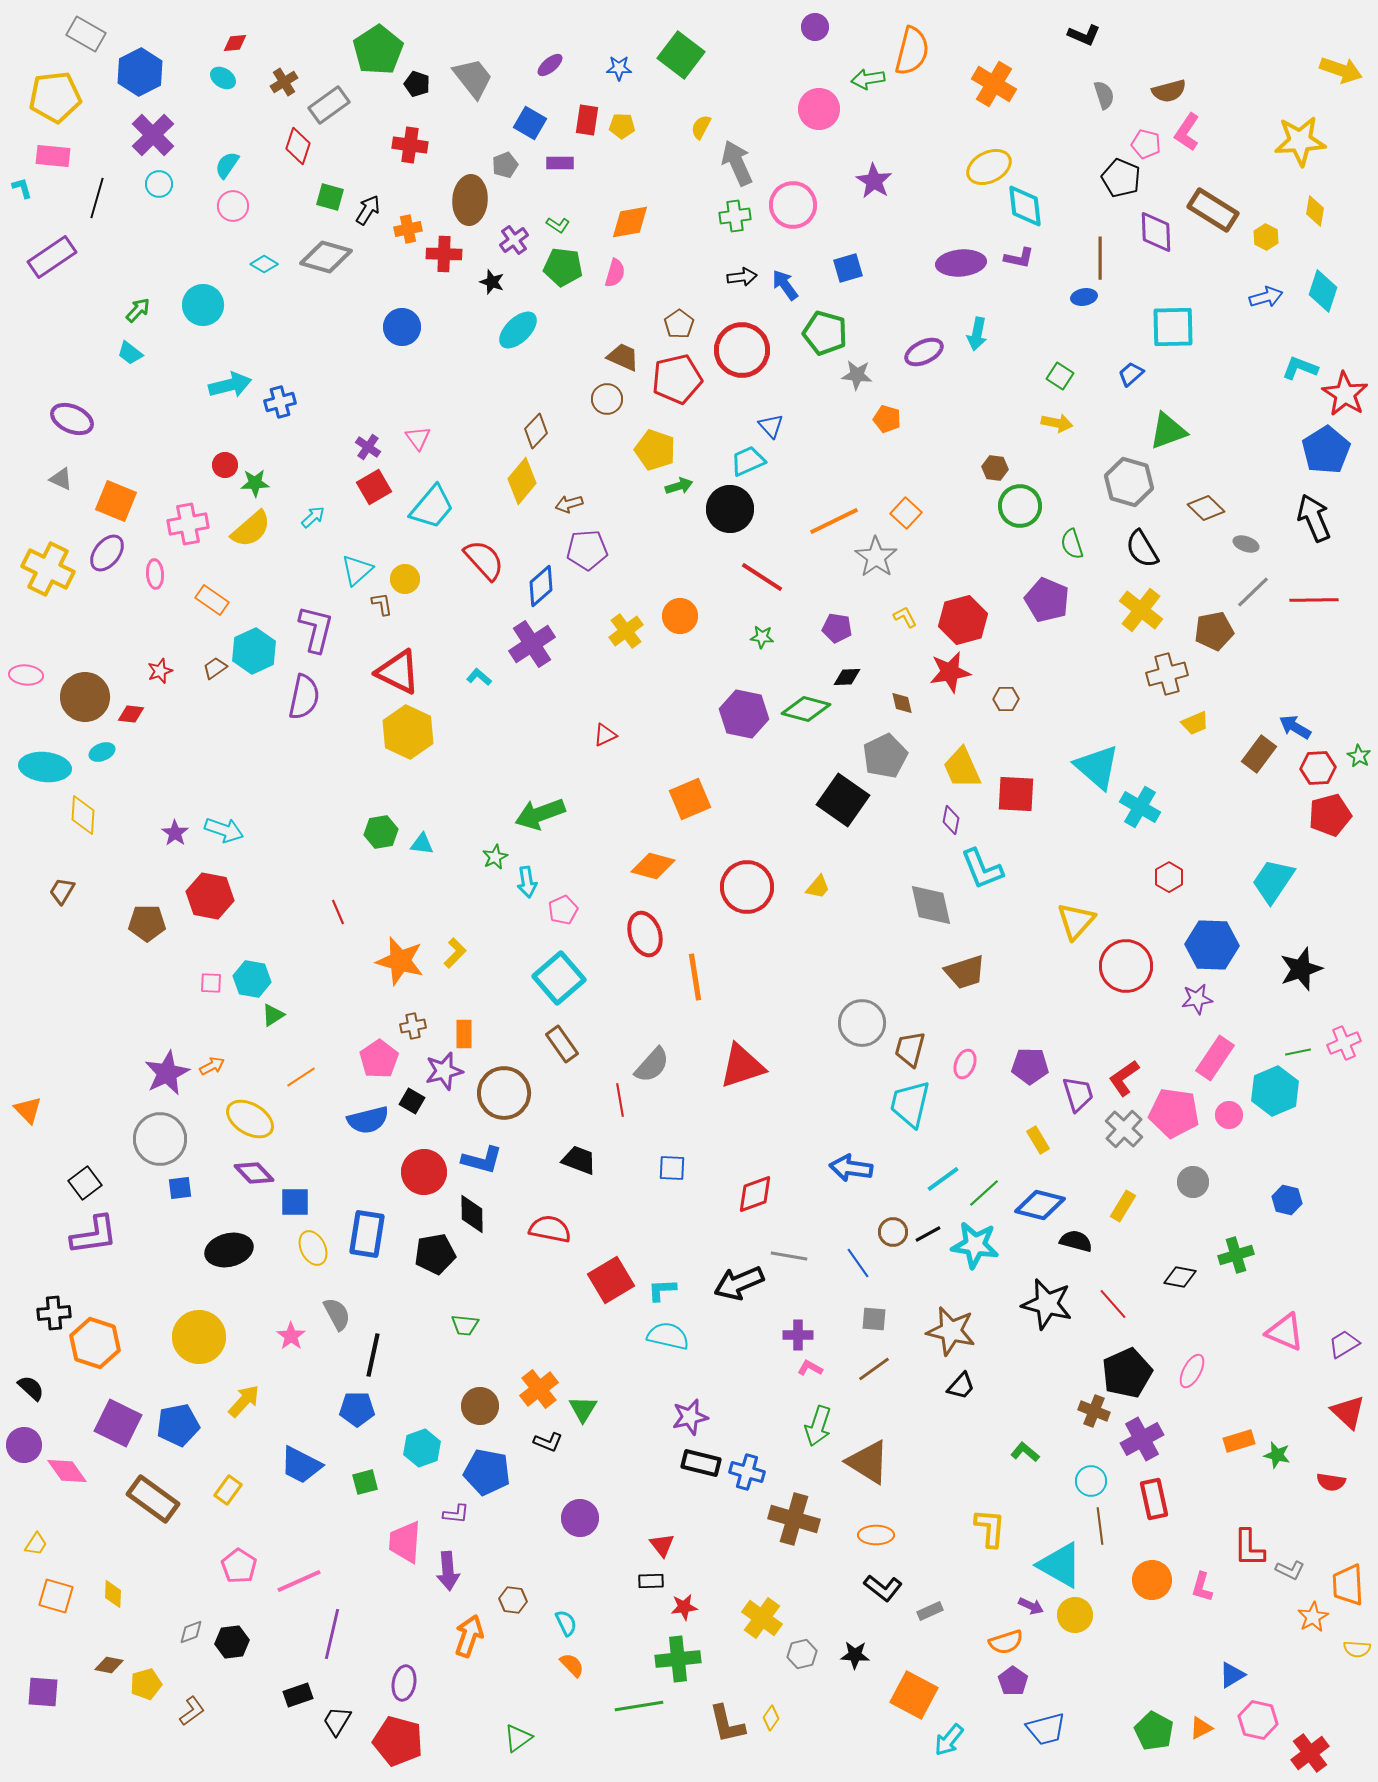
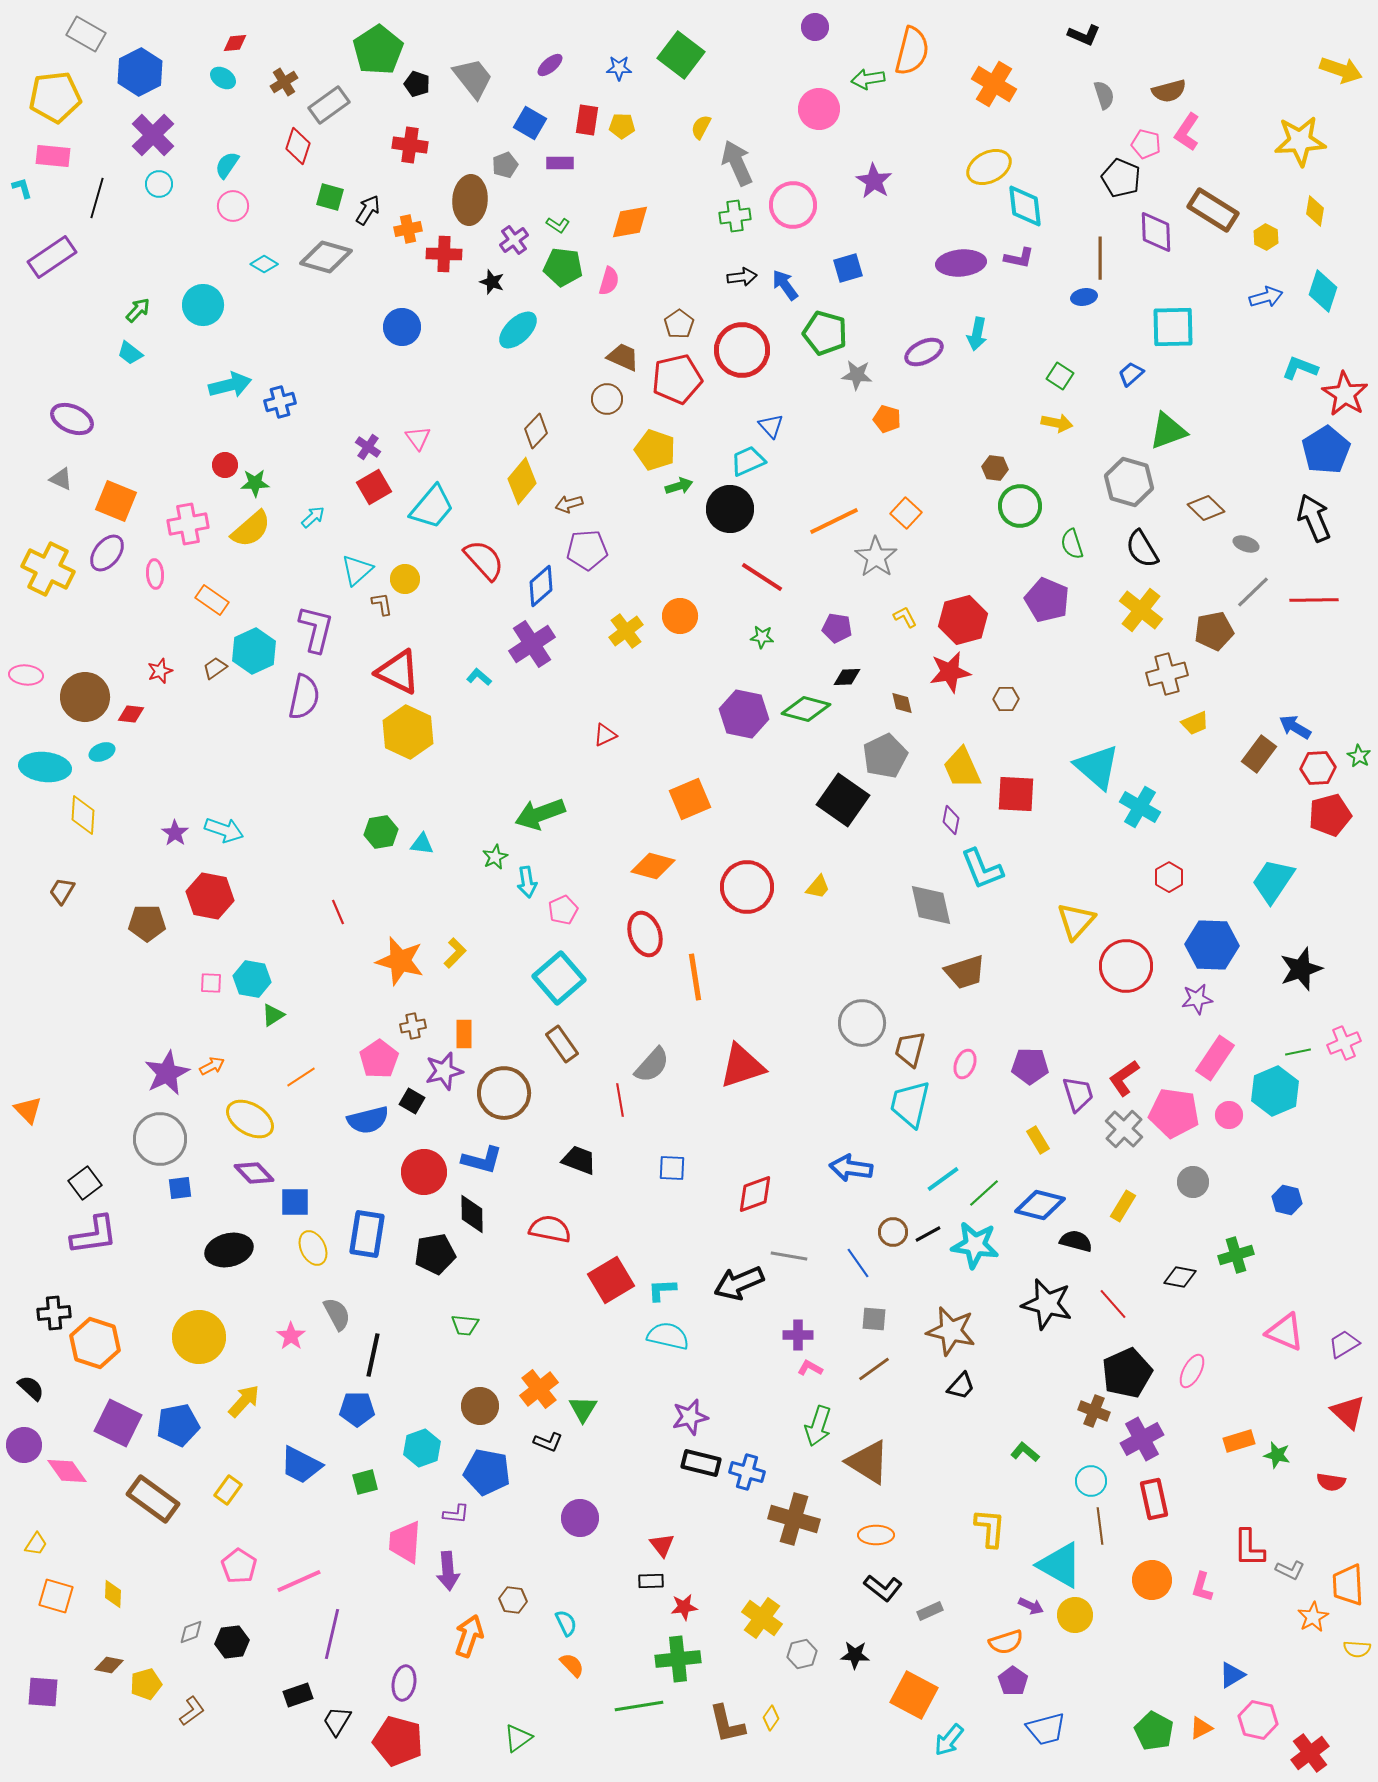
pink semicircle at (615, 273): moved 6 px left, 8 px down
